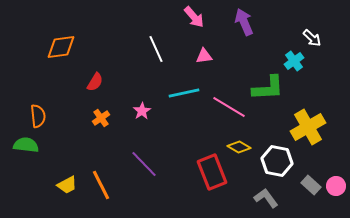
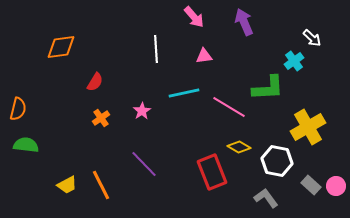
white line: rotated 20 degrees clockwise
orange semicircle: moved 20 px left, 7 px up; rotated 20 degrees clockwise
